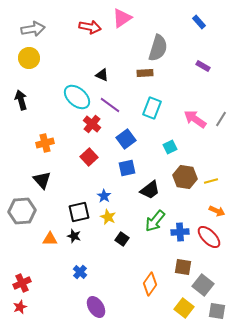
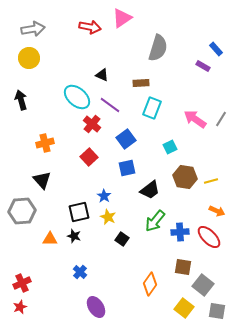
blue rectangle at (199, 22): moved 17 px right, 27 px down
brown rectangle at (145, 73): moved 4 px left, 10 px down
